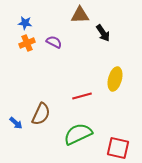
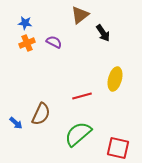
brown triangle: rotated 36 degrees counterclockwise
green semicircle: rotated 16 degrees counterclockwise
